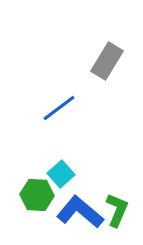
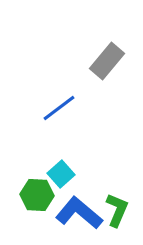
gray rectangle: rotated 9 degrees clockwise
blue L-shape: moved 1 px left, 1 px down
